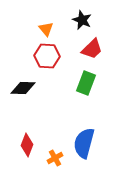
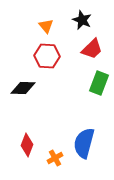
orange triangle: moved 3 px up
green rectangle: moved 13 px right
